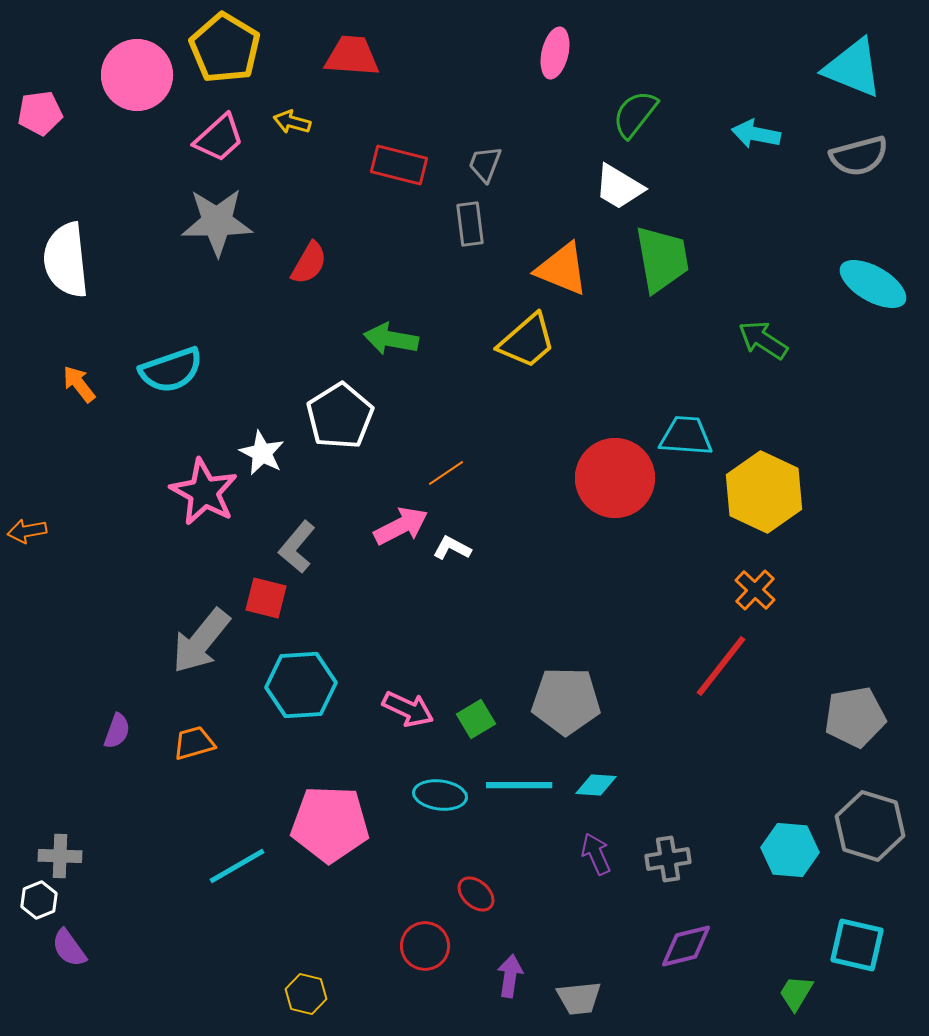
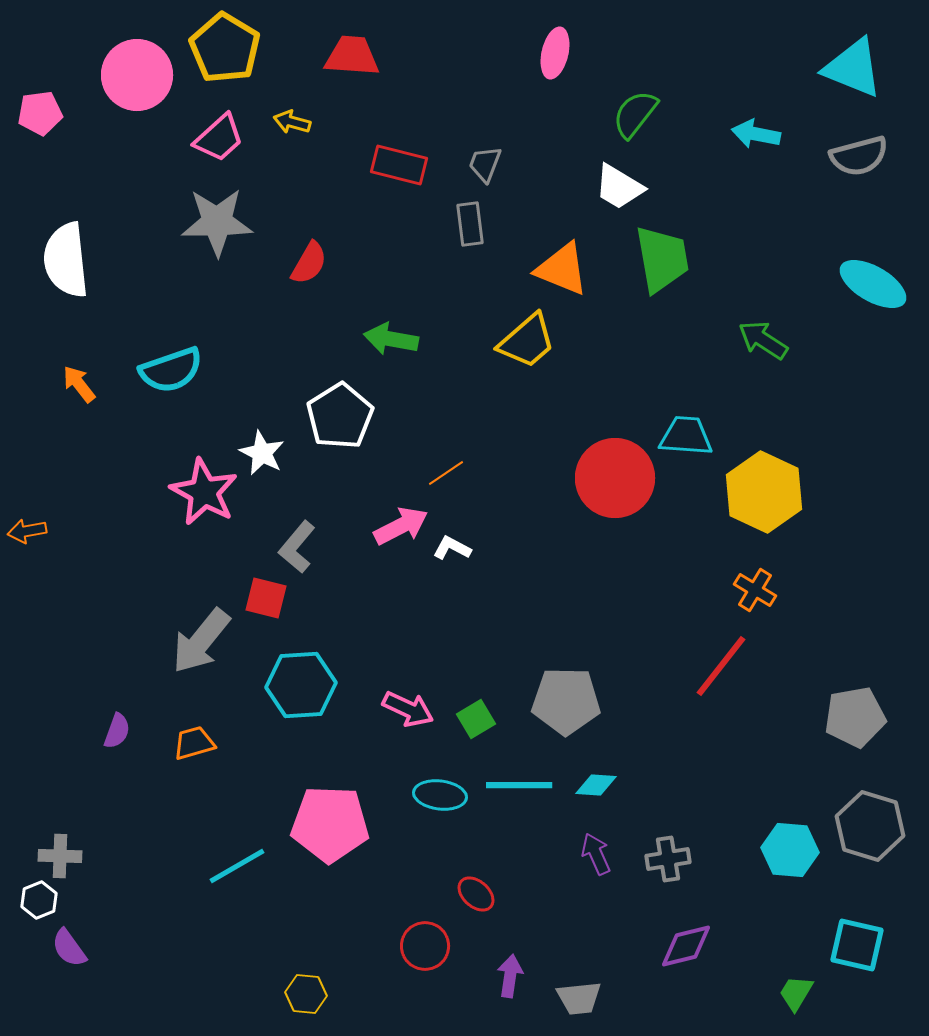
orange cross at (755, 590): rotated 12 degrees counterclockwise
yellow hexagon at (306, 994): rotated 9 degrees counterclockwise
